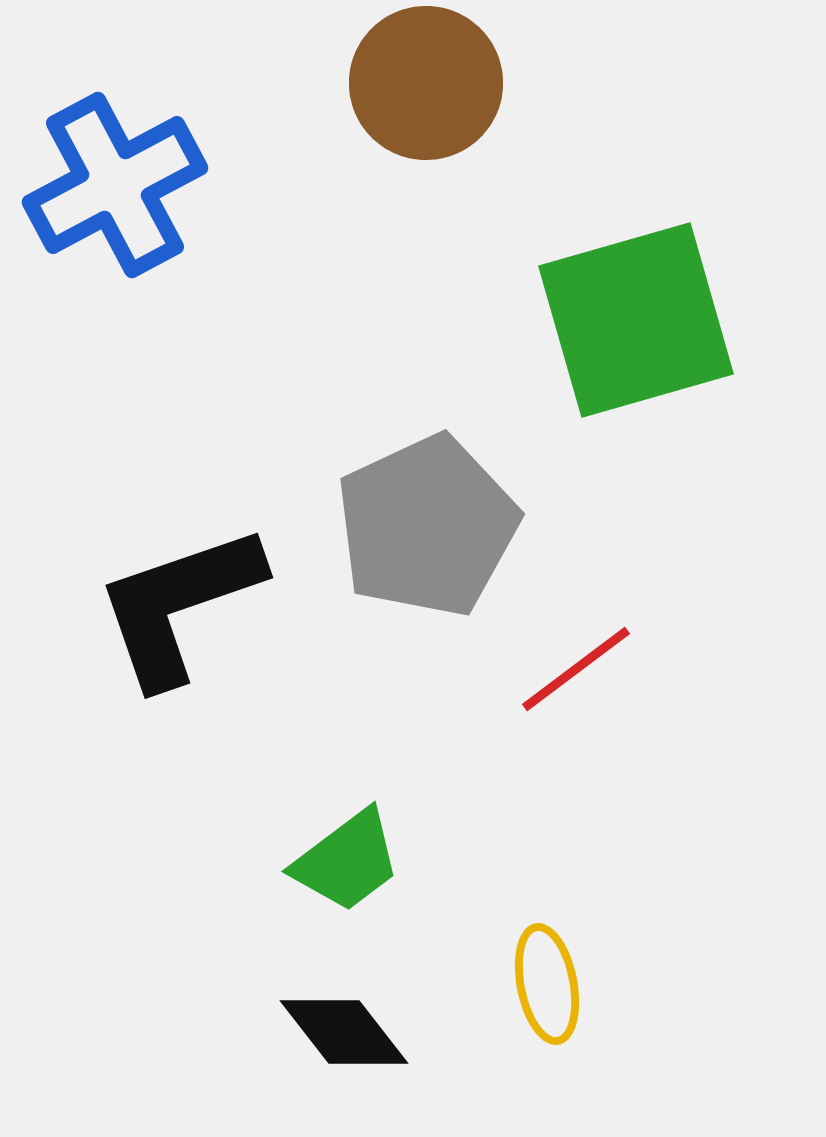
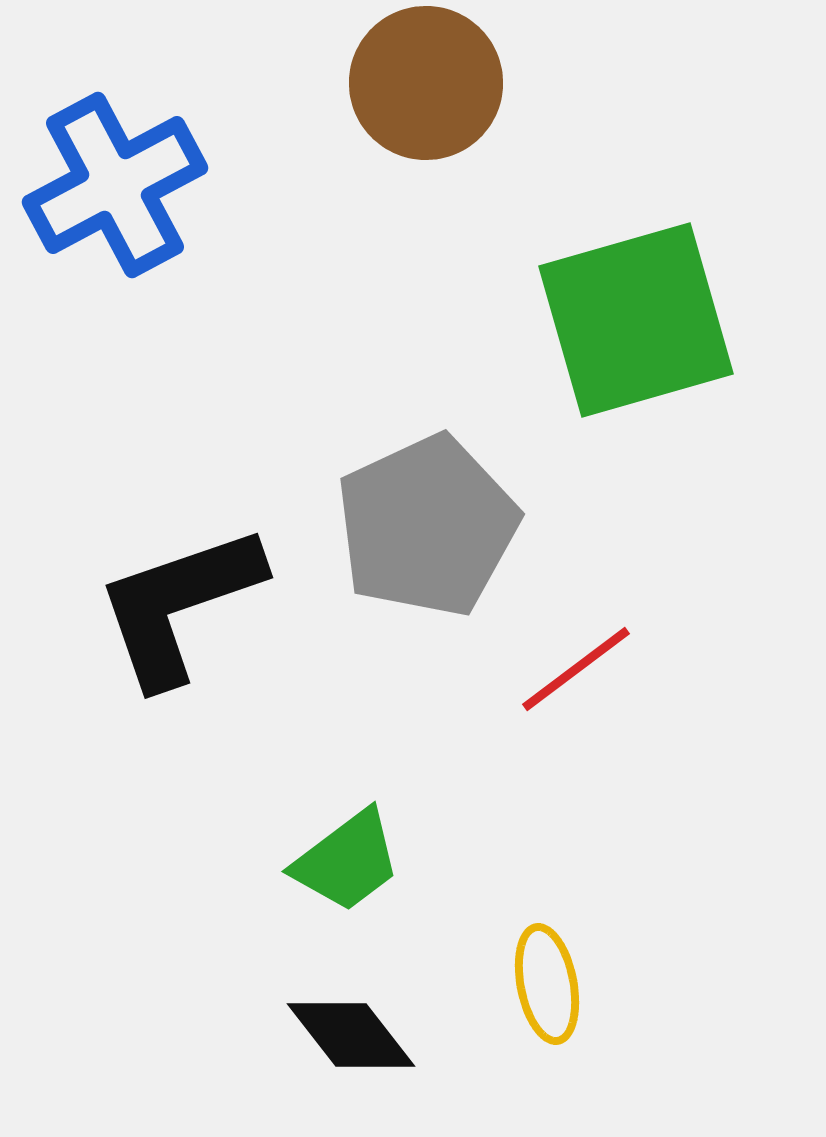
black diamond: moved 7 px right, 3 px down
